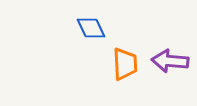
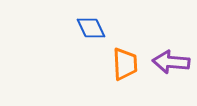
purple arrow: moved 1 px right, 1 px down
